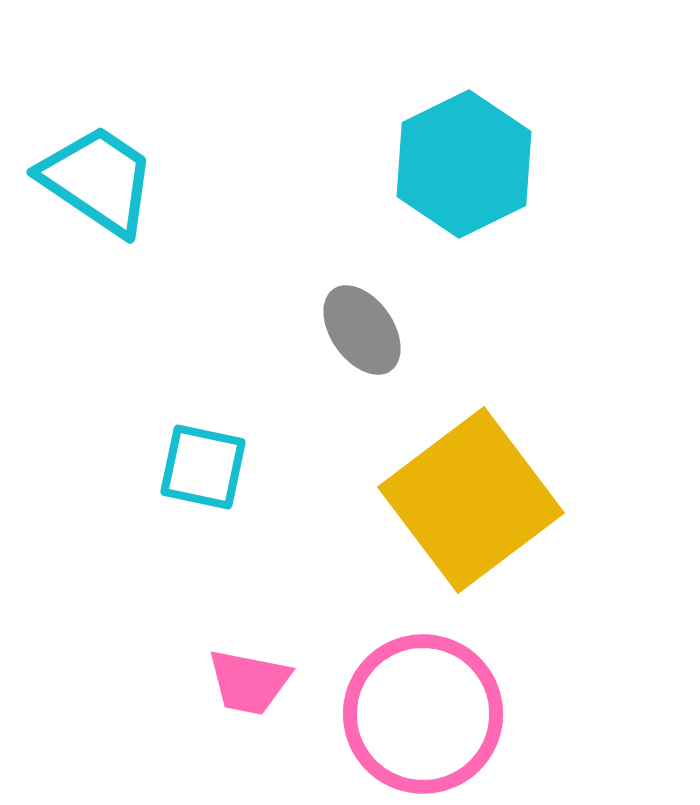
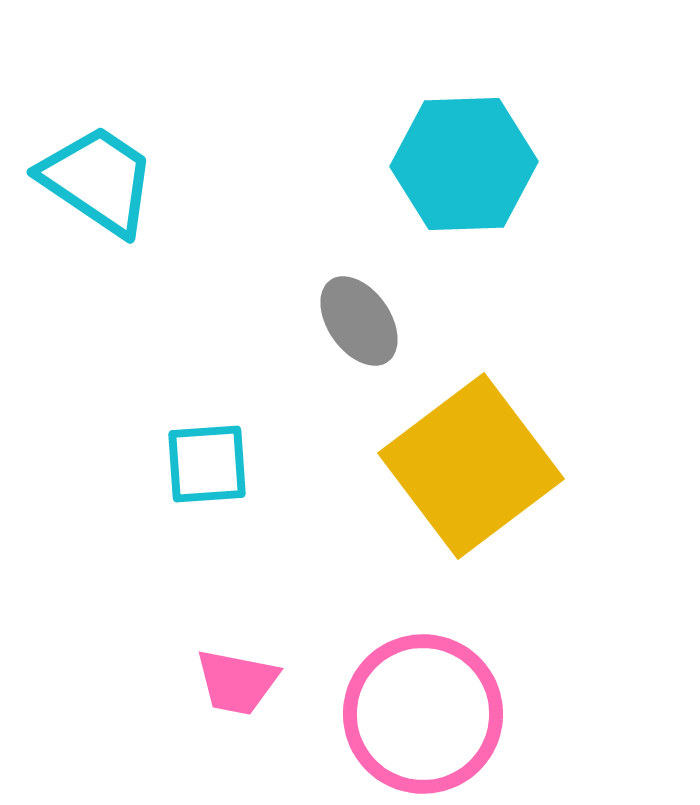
cyan hexagon: rotated 24 degrees clockwise
gray ellipse: moved 3 px left, 9 px up
cyan square: moved 4 px right, 3 px up; rotated 16 degrees counterclockwise
yellow square: moved 34 px up
pink trapezoid: moved 12 px left
